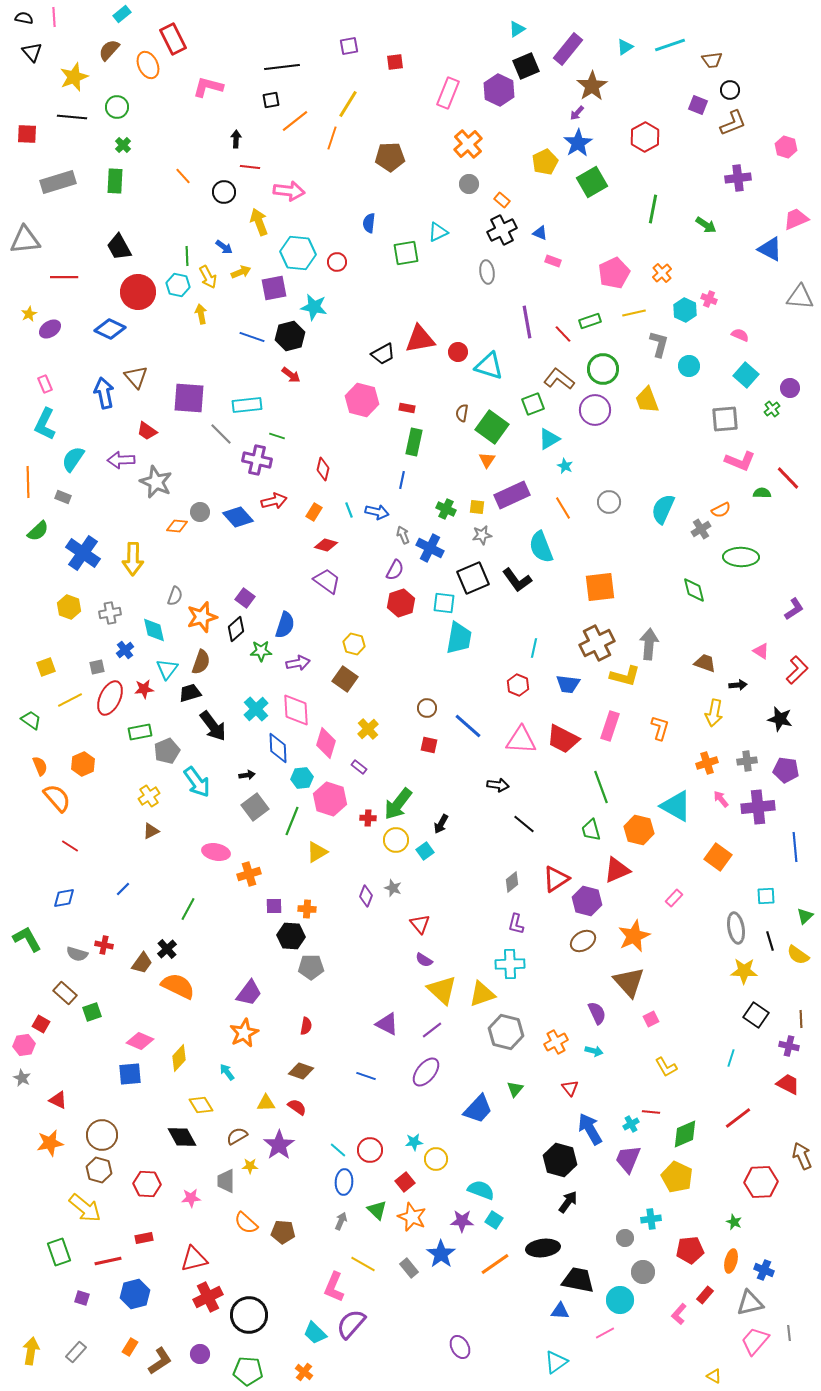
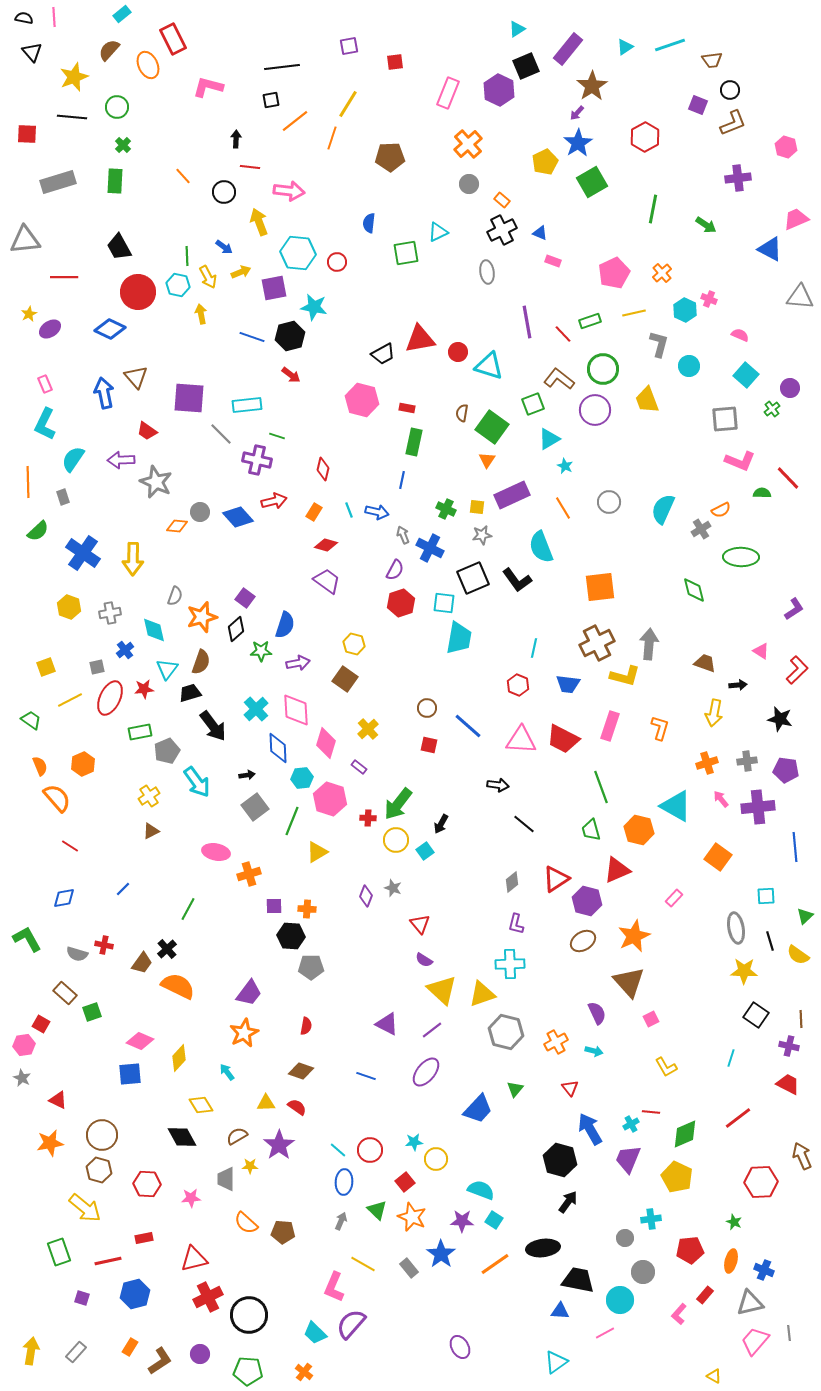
gray rectangle at (63, 497): rotated 49 degrees clockwise
gray trapezoid at (226, 1181): moved 2 px up
